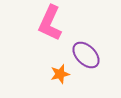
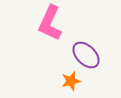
orange star: moved 11 px right, 7 px down
